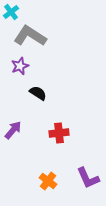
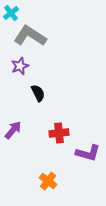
cyan cross: moved 1 px down
black semicircle: rotated 30 degrees clockwise
purple L-shape: moved 25 px up; rotated 50 degrees counterclockwise
